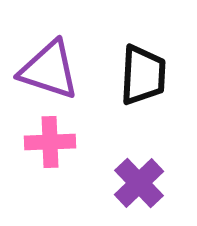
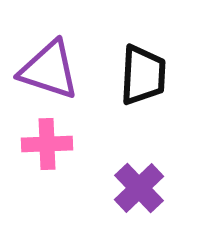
pink cross: moved 3 px left, 2 px down
purple cross: moved 5 px down
